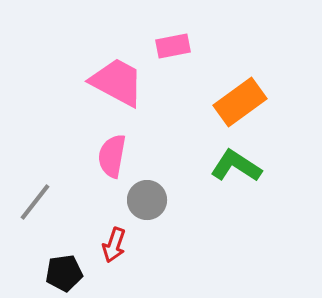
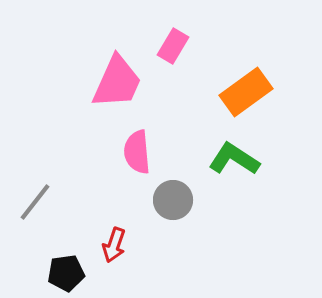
pink rectangle: rotated 48 degrees counterclockwise
pink trapezoid: rotated 86 degrees clockwise
orange rectangle: moved 6 px right, 10 px up
pink semicircle: moved 25 px right, 4 px up; rotated 15 degrees counterclockwise
green L-shape: moved 2 px left, 7 px up
gray circle: moved 26 px right
black pentagon: moved 2 px right
